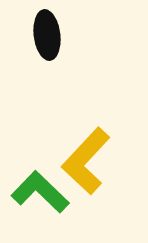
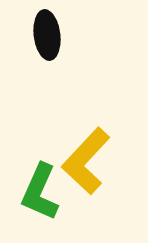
green L-shape: rotated 110 degrees counterclockwise
